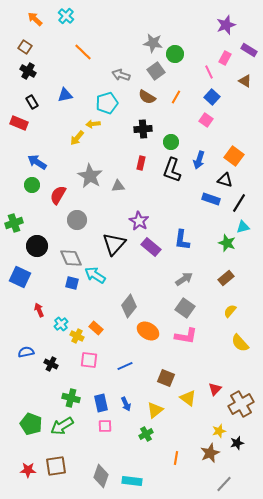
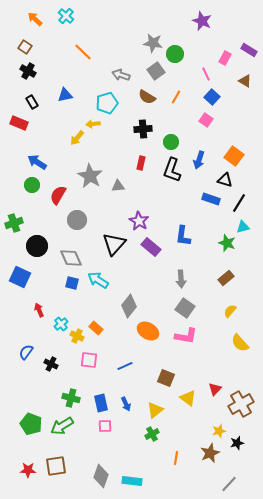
purple star at (226, 25): moved 24 px left, 4 px up; rotated 30 degrees counterclockwise
pink line at (209, 72): moved 3 px left, 2 px down
blue L-shape at (182, 240): moved 1 px right, 4 px up
cyan arrow at (95, 275): moved 3 px right, 5 px down
gray arrow at (184, 279): moved 3 px left; rotated 120 degrees clockwise
blue semicircle at (26, 352): rotated 42 degrees counterclockwise
green cross at (146, 434): moved 6 px right
gray line at (224, 484): moved 5 px right
